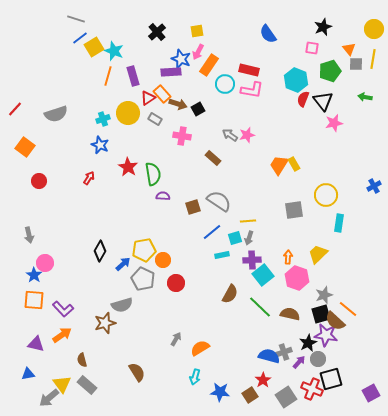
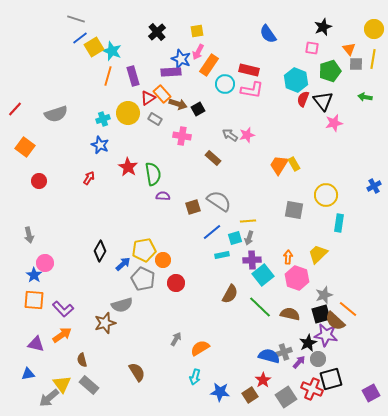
cyan star at (114, 51): moved 2 px left
gray square at (294, 210): rotated 18 degrees clockwise
gray rectangle at (87, 385): moved 2 px right
